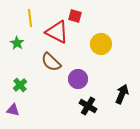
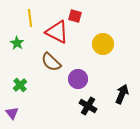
yellow circle: moved 2 px right
purple triangle: moved 1 px left, 3 px down; rotated 40 degrees clockwise
